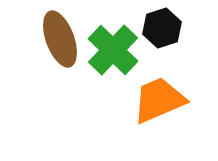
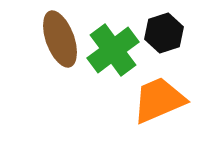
black hexagon: moved 2 px right, 5 px down
green cross: rotated 9 degrees clockwise
